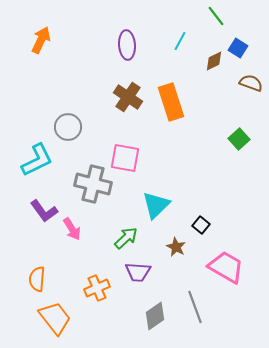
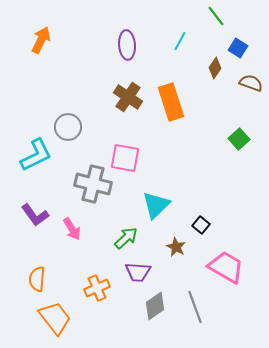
brown diamond: moved 1 px right, 7 px down; rotated 30 degrees counterclockwise
cyan L-shape: moved 1 px left, 5 px up
purple L-shape: moved 9 px left, 4 px down
gray diamond: moved 10 px up
